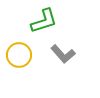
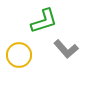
gray L-shape: moved 3 px right, 5 px up
